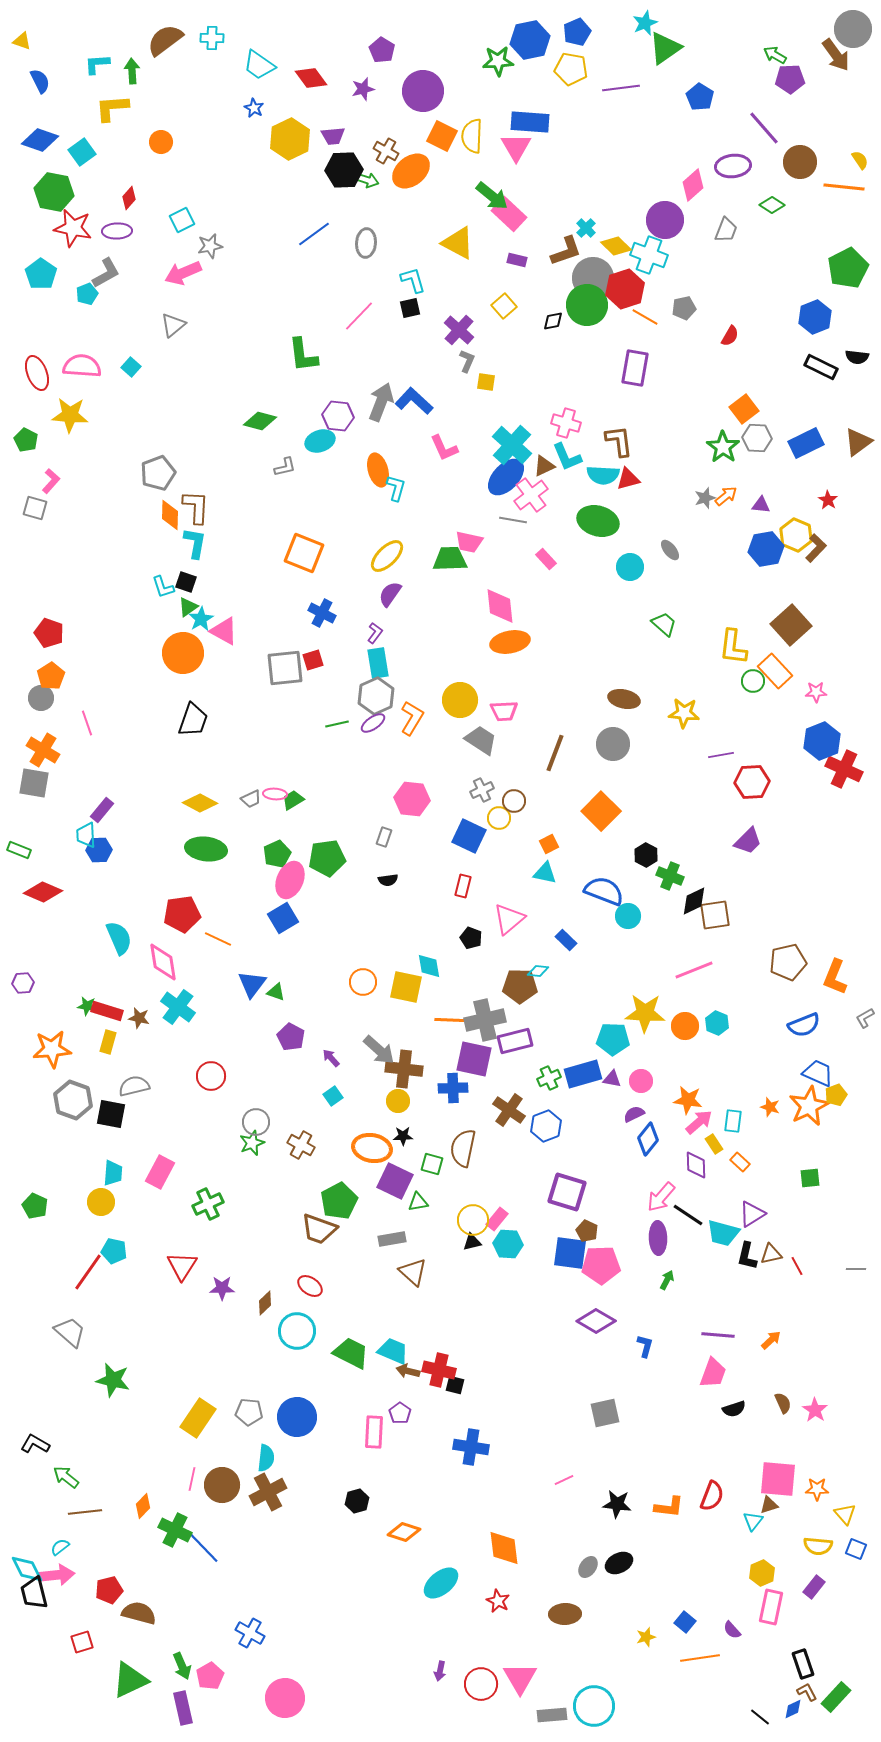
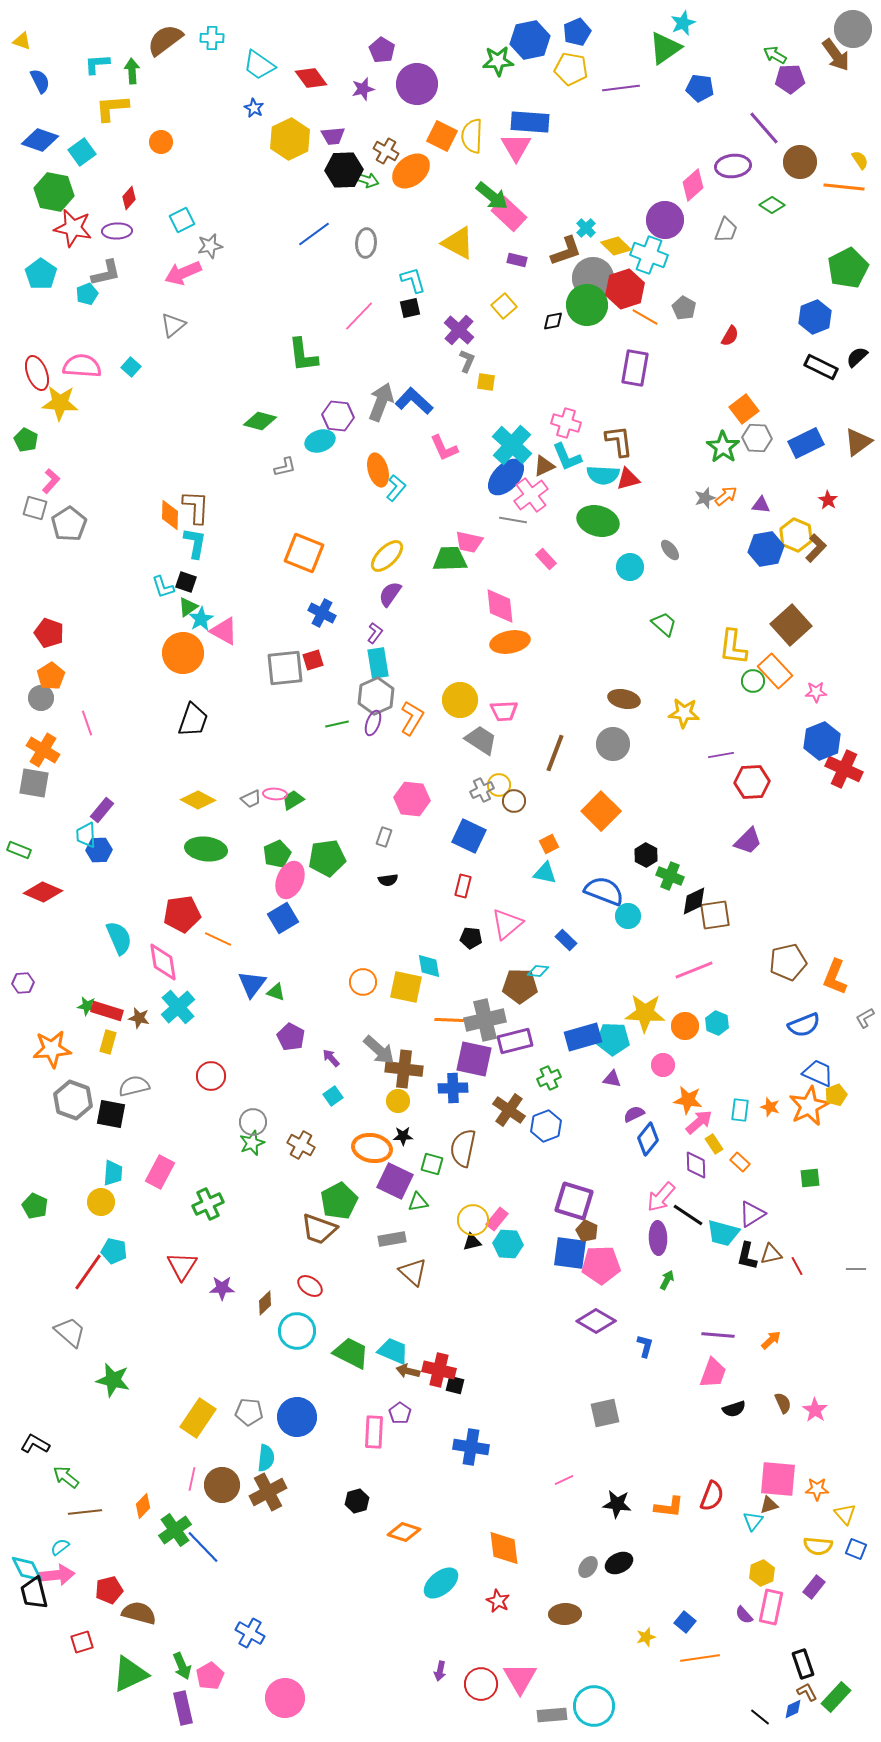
cyan star at (645, 23): moved 38 px right
purple circle at (423, 91): moved 6 px left, 7 px up
blue pentagon at (700, 97): moved 9 px up; rotated 24 degrees counterclockwise
gray L-shape at (106, 273): rotated 16 degrees clockwise
gray pentagon at (684, 308): rotated 30 degrees counterclockwise
black semicircle at (857, 357): rotated 130 degrees clockwise
yellow star at (70, 415): moved 10 px left, 12 px up
gray pentagon at (158, 473): moved 89 px left, 51 px down; rotated 12 degrees counterclockwise
cyan L-shape at (396, 488): rotated 24 degrees clockwise
purple ellipse at (373, 723): rotated 35 degrees counterclockwise
yellow diamond at (200, 803): moved 2 px left, 3 px up
yellow circle at (499, 818): moved 33 px up
pink triangle at (509, 919): moved 2 px left, 5 px down
black pentagon at (471, 938): rotated 15 degrees counterclockwise
cyan cross at (178, 1007): rotated 12 degrees clockwise
blue rectangle at (583, 1074): moved 37 px up
pink circle at (641, 1081): moved 22 px right, 16 px up
cyan rectangle at (733, 1121): moved 7 px right, 11 px up
gray circle at (256, 1122): moved 3 px left
purple square at (567, 1192): moved 7 px right, 9 px down
green cross at (175, 1530): rotated 28 degrees clockwise
purple semicircle at (732, 1630): moved 12 px right, 15 px up
green triangle at (130, 1680): moved 6 px up
